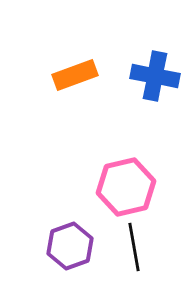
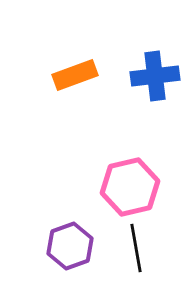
blue cross: rotated 18 degrees counterclockwise
pink hexagon: moved 4 px right
black line: moved 2 px right, 1 px down
